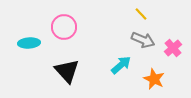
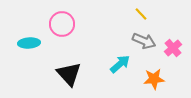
pink circle: moved 2 px left, 3 px up
gray arrow: moved 1 px right, 1 px down
cyan arrow: moved 1 px left, 1 px up
black triangle: moved 2 px right, 3 px down
orange star: rotated 30 degrees counterclockwise
